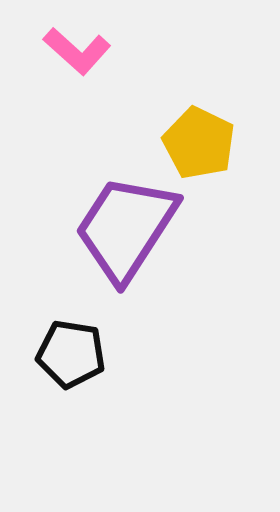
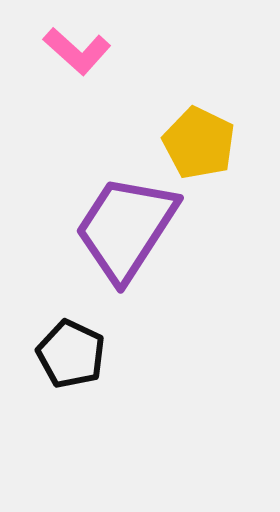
black pentagon: rotated 16 degrees clockwise
